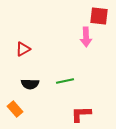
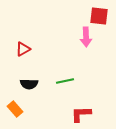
black semicircle: moved 1 px left
